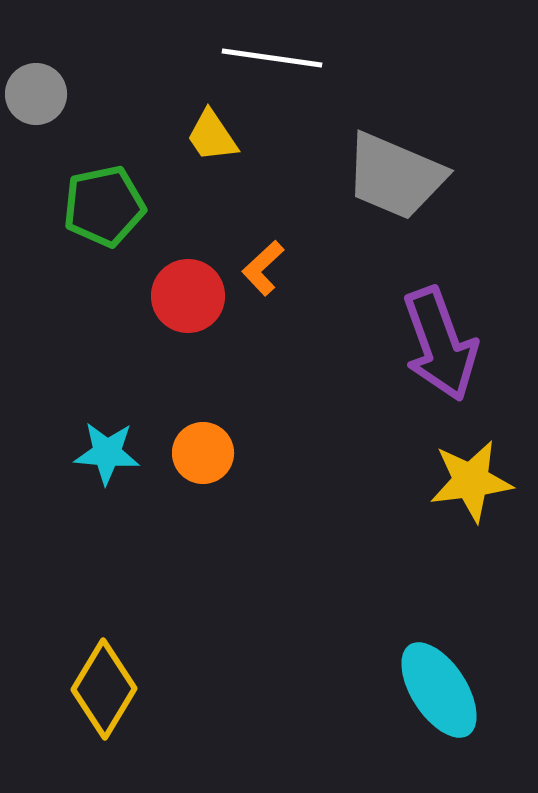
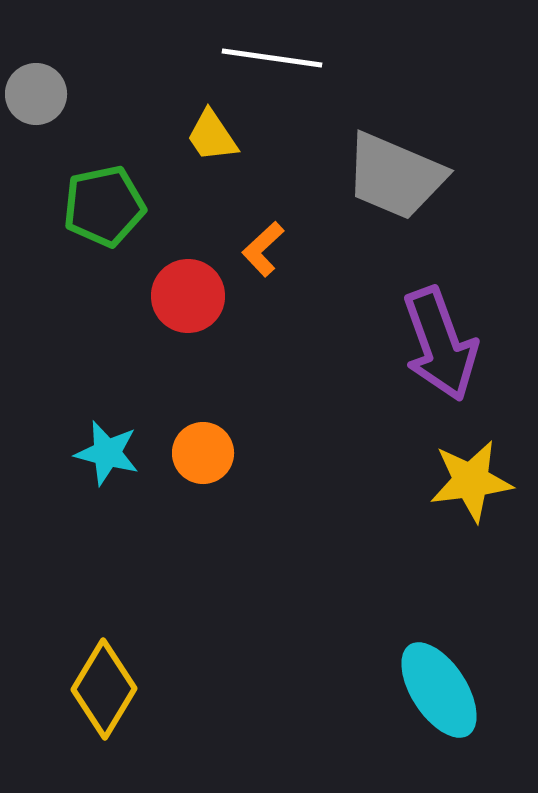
orange L-shape: moved 19 px up
cyan star: rotated 10 degrees clockwise
